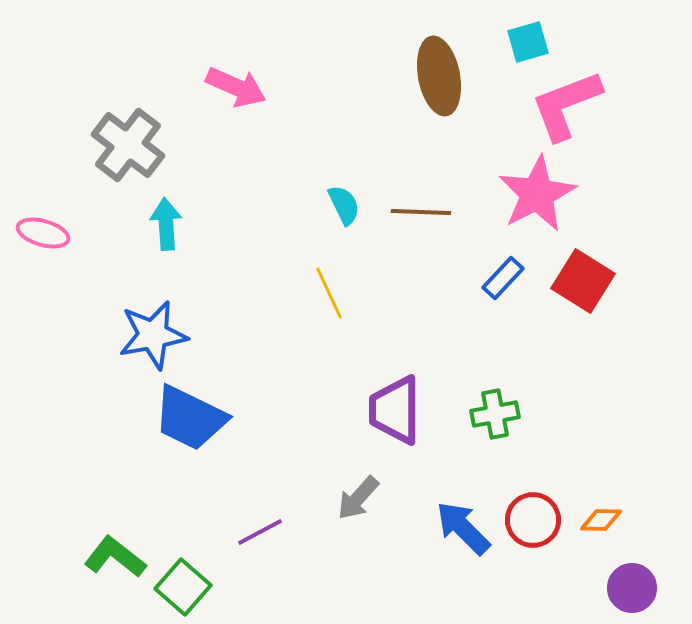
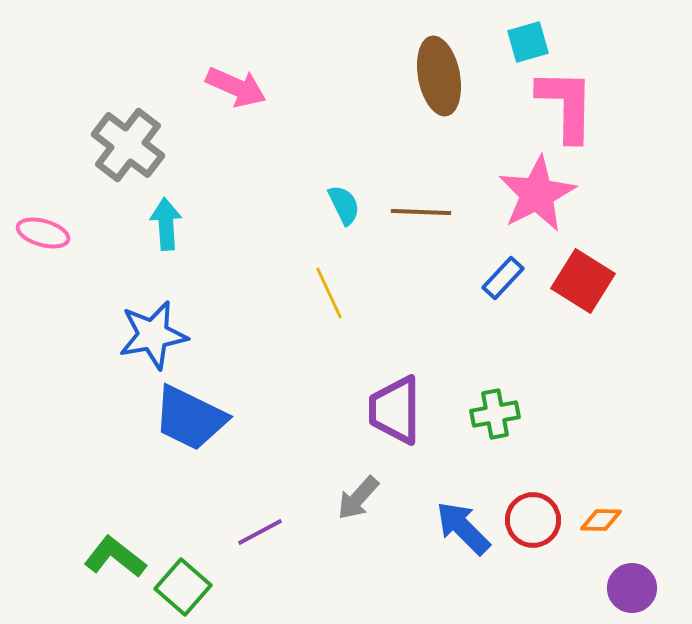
pink L-shape: rotated 112 degrees clockwise
